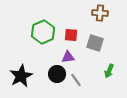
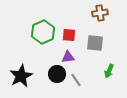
brown cross: rotated 14 degrees counterclockwise
red square: moved 2 px left
gray square: rotated 12 degrees counterclockwise
